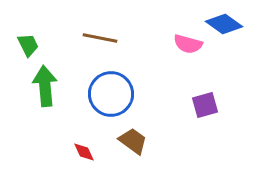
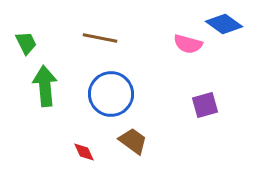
green trapezoid: moved 2 px left, 2 px up
